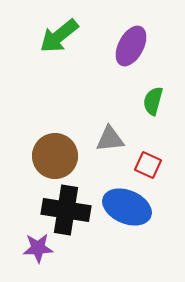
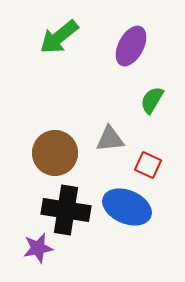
green arrow: moved 1 px down
green semicircle: moved 1 px left, 1 px up; rotated 16 degrees clockwise
brown circle: moved 3 px up
purple star: rotated 8 degrees counterclockwise
